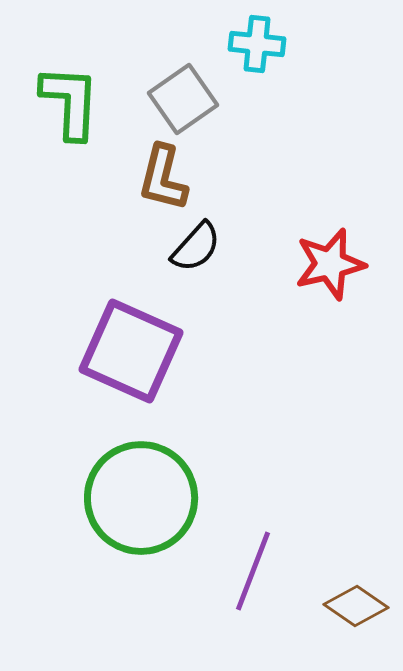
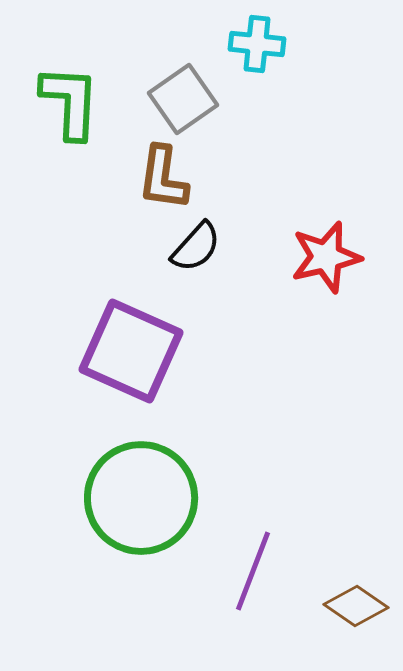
brown L-shape: rotated 6 degrees counterclockwise
red star: moved 4 px left, 7 px up
